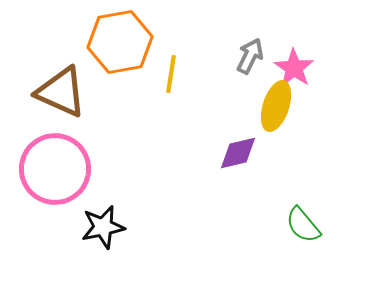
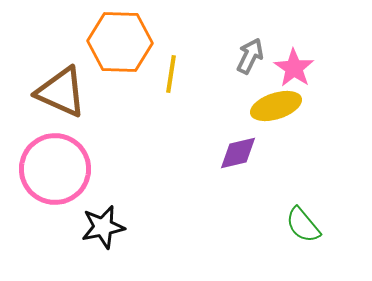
orange hexagon: rotated 12 degrees clockwise
yellow ellipse: rotated 54 degrees clockwise
